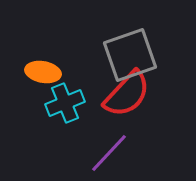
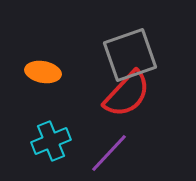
cyan cross: moved 14 px left, 38 px down
